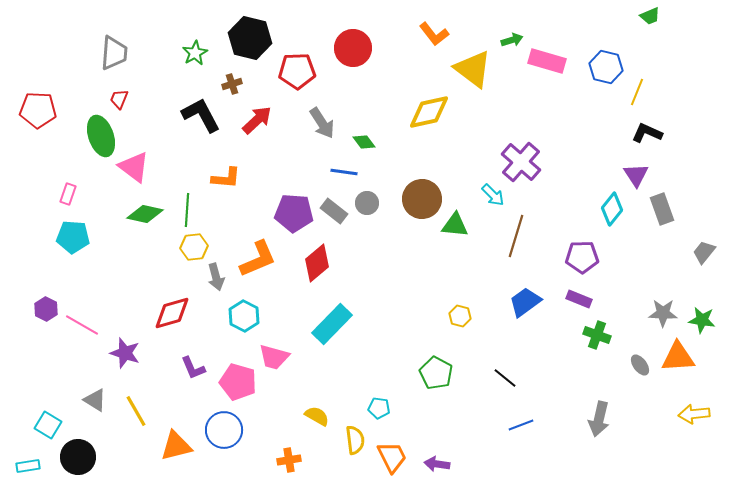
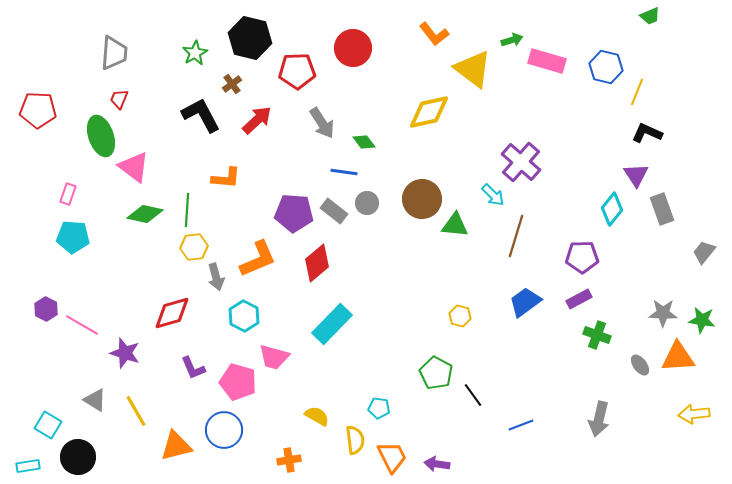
brown cross at (232, 84): rotated 18 degrees counterclockwise
purple rectangle at (579, 299): rotated 50 degrees counterclockwise
black line at (505, 378): moved 32 px left, 17 px down; rotated 15 degrees clockwise
